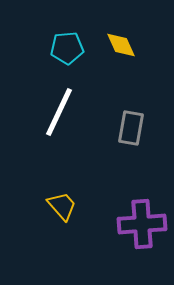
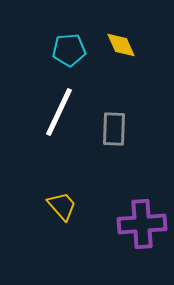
cyan pentagon: moved 2 px right, 2 px down
gray rectangle: moved 17 px left, 1 px down; rotated 8 degrees counterclockwise
